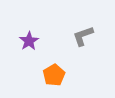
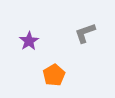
gray L-shape: moved 2 px right, 3 px up
